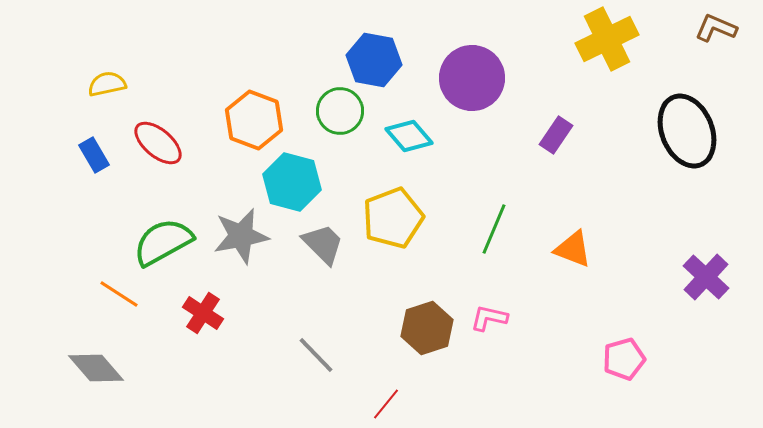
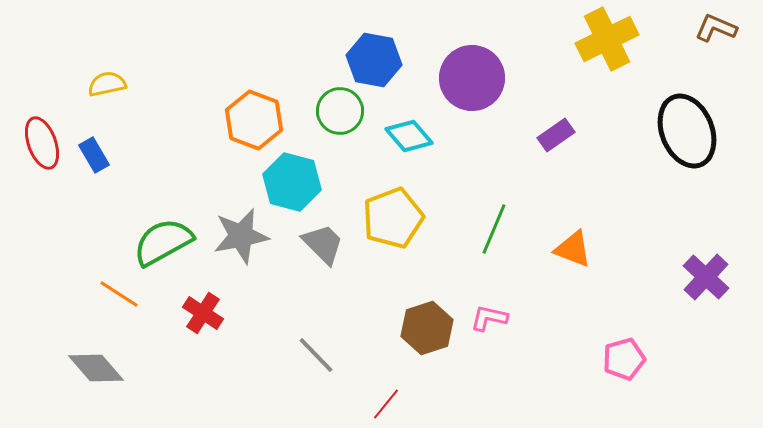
purple rectangle: rotated 21 degrees clockwise
red ellipse: moved 116 px left; rotated 30 degrees clockwise
